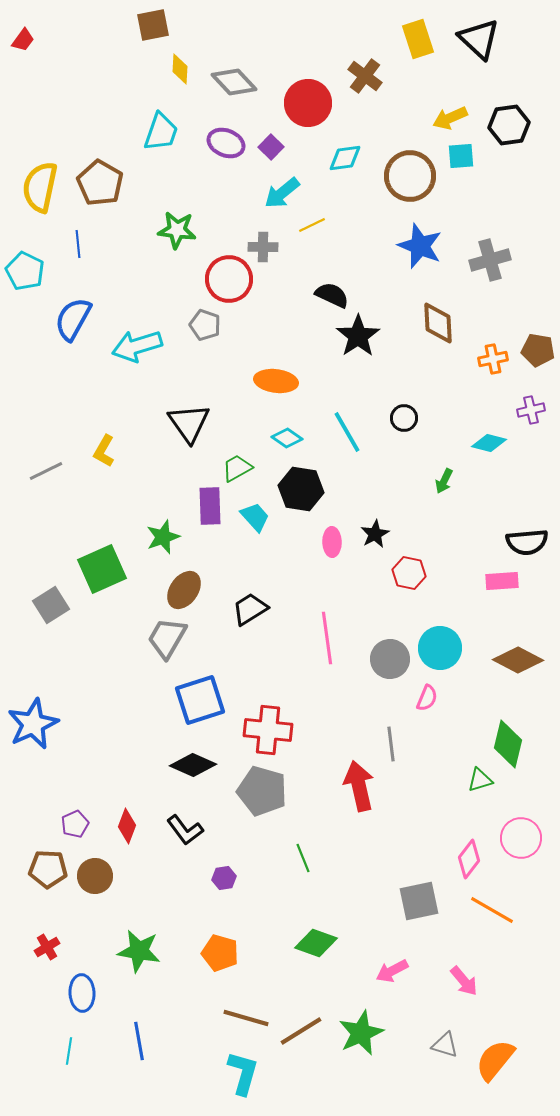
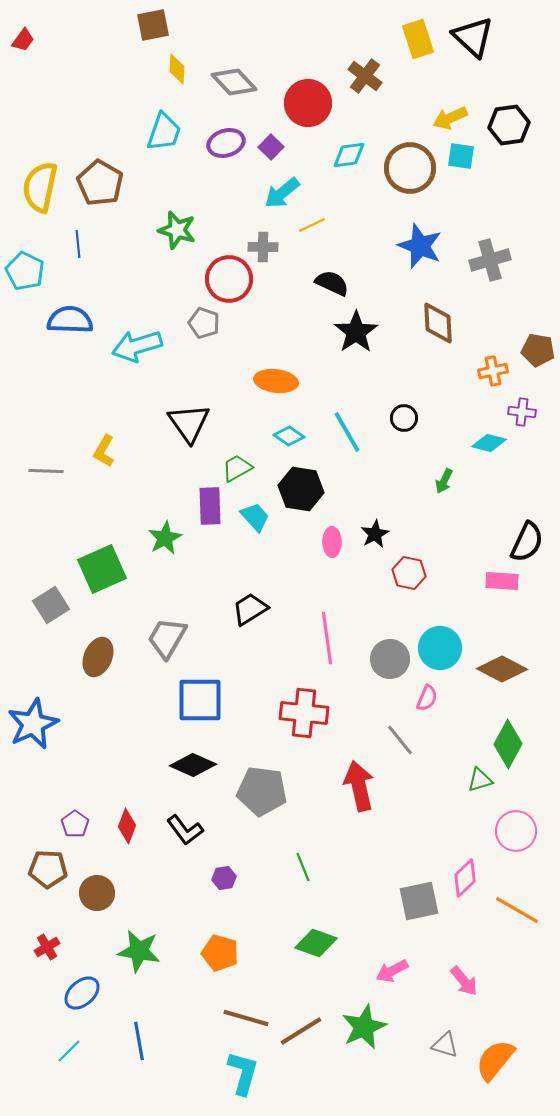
black triangle at (479, 39): moved 6 px left, 2 px up
yellow diamond at (180, 69): moved 3 px left
cyan trapezoid at (161, 132): moved 3 px right
purple ellipse at (226, 143): rotated 39 degrees counterclockwise
cyan square at (461, 156): rotated 12 degrees clockwise
cyan diamond at (345, 158): moved 4 px right, 3 px up
brown circle at (410, 176): moved 8 px up
green star at (177, 230): rotated 9 degrees clockwise
black semicircle at (332, 295): moved 12 px up
blue semicircle at (73, 319): moved 3 px left, 1 px down; rotated 63 degrees clockwise
gray pentagon at (205, 325): moved 1 px left, 2 px up
black star at (358, 336): moved 2 px left, 4 px up
orange cross at (493, 359): moved 12 px down
purple cross at (531, 410): moved 9 px left, 2 px down; rotated 20 degrees clockwise
cyan diamond at (287, 438): moved 2 px right, 2 px up
gray line at (46, 471): rotated 28 degrees clockwise
green star at (163, 537): moved 2 px right, 1 px down; rotated 8 degrees counterclockwise
black semicircle at (527, 542): rotated 60 degrees counterclockwise
pink rectangle at (502, 581): rotated 8 degrees clockwise
brown ellipse at (184, 590): moved 86 px left, 67 px down; rotated 12 degrees counterclockwise
brown diamond at (518, 660): moved 16 px left, 9 px down
blue square at (200, 700): rotated 18 degrees clockwise
red cross at (268, 730): moved 36 px right, 17 px up
gray line at (391, 744): moved 9 px right, 4 px up; rotated 32 degrees counterclockwise
green diamond at (508, 744): rotated 15 degrees clockwise
gray pentagon at (262, 791): rotated 9 degrees counterclockwise
purple pentagon at (75, 824): rotated 12 degrees counterclockwise
pink circle at (521, 838): moved 5 px left, 7 px up
green line at (303, 858): moved 9 px down
pink diamond at (469, 859): moved 4 px left, 19 px down; rotated 9 degrees clockwise
brown circle at (95, 876): moved 2 px right, 17 px down
orange line at (492, 910): moved 25 px right
blue ellipse at (82, 993): rotated 51 degrees clockwise
green star at (361, 1033): moved 3 px right, 6 px up
cyan line at (69, 1051): rotated 36 degrees clockwise
